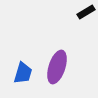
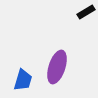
blue trapezoid: moved 7 px down
